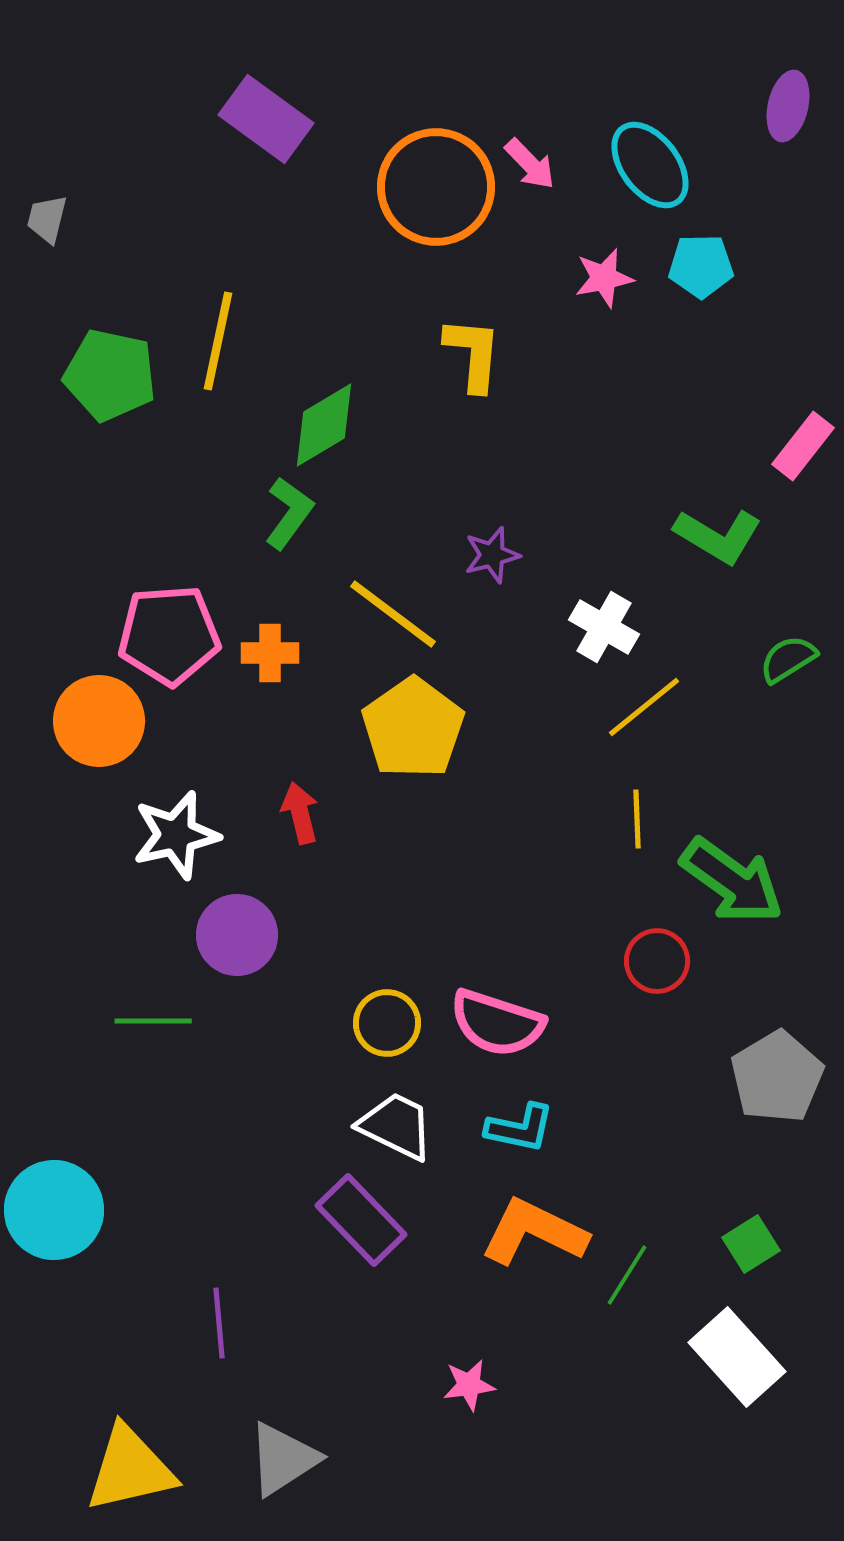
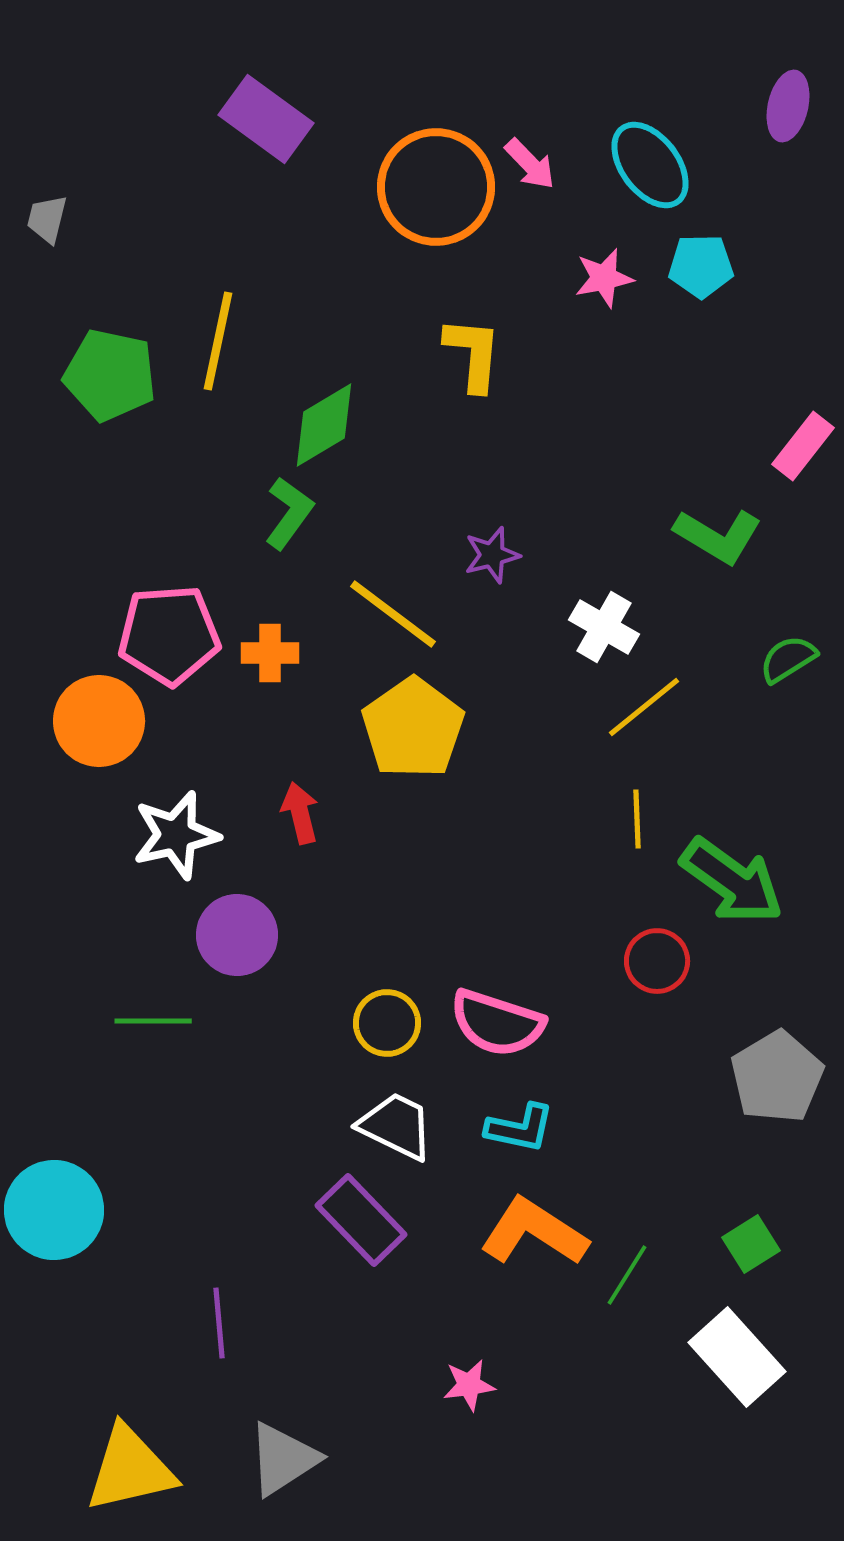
orange L-shape at (534, 1232): rotated 7 degrees clockwise
